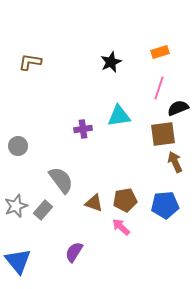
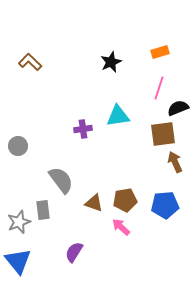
brown L-shape: rotated 35 degrees clockwise
cyan triangle: moved 1 px left
gray star: moved 3 px right, 16 px down
gray rectangle: rotated 48 degrees counterclockwise
